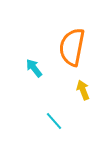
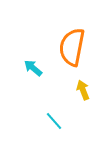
cyan arrow: moved 1 px left; rotated 12 degrees counterclockwise
